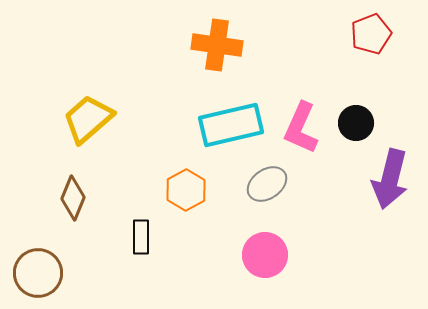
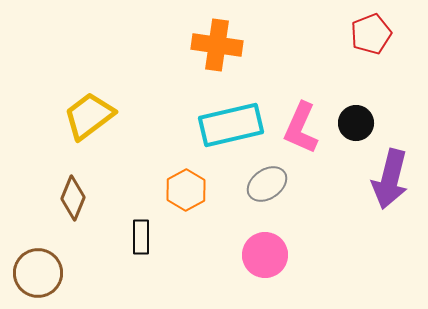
yellow trapezoid: moved 1 px right, 3 px up; rotated 4 degrees clockwise
